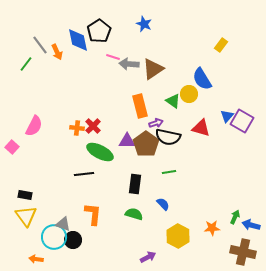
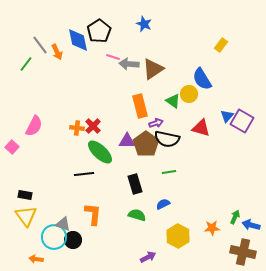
black semicircle at (168, 137): moved 1 px left, 2 px down
green ellipse at (100, 152): rotated 16 degrees clockwise
black rectangle at (135, 184): rotated 24 degrees counterclockwise
blue semicircle at (163, 204): rotated 72 degrees counterclockwise
green semicircle at (134, 214): moved 3 px right, 1 px down
